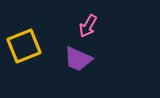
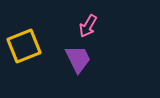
purple trapezoid: rotated 140 degrees counterclockwise
